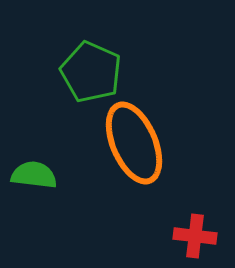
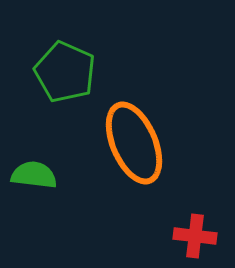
green pentagon: moved 26 px left
